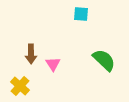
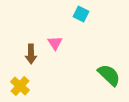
cyan square: rotated 21 degrees clockwise
green semicircle: moved 5 px right, 15 px down
pink triangle: moved 2 px right, 21 px up
